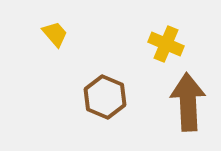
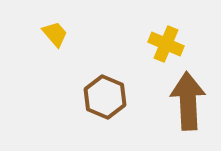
brown arrow: moved 1 px up
